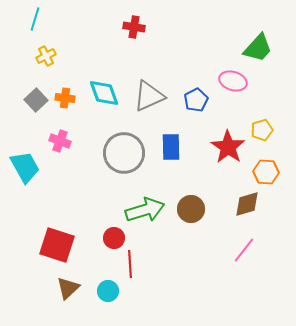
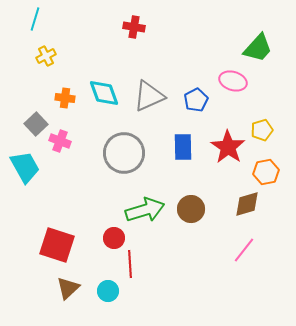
gray square: moved 24 px down
blue rectangle: moved 12 px right
orange hexagon: rotated 15 degrees counterclockwise
